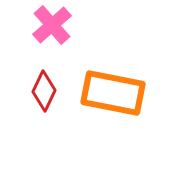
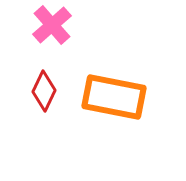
orange rectangle: moved 1 px right, 4 px down
